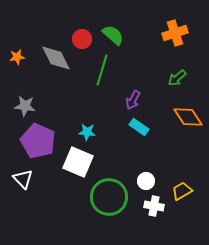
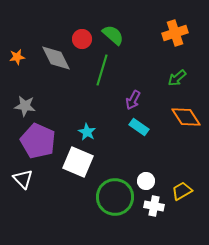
orange diamond: moved 2 px left
cyan star: rotated 24 degrees clockwise
green circle: moved 6 px right
